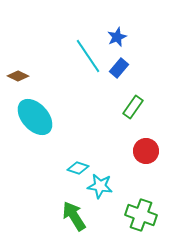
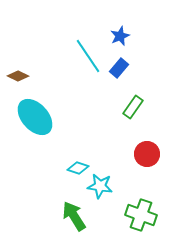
blue star: moved 3 px right, 1 px up
red circle: moved 1 px right, 3 px down
